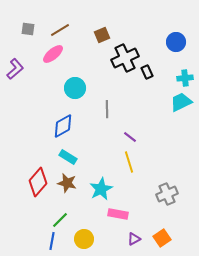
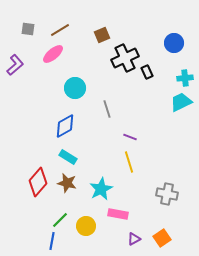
blue circle: moved 2 px left, 1 px down
purple L-shape: moved 4 px up
gray line: rotated 18 degrees counterclockwise
blue diamond: moved 2 px right
purple line: rotated 16 degrees counterclockwise
gray cross: rotated 35 degrees clockwise
yellow circle: moved 2 px right, 13 px up
